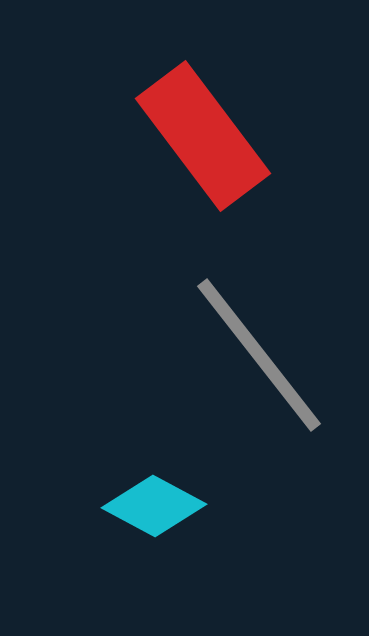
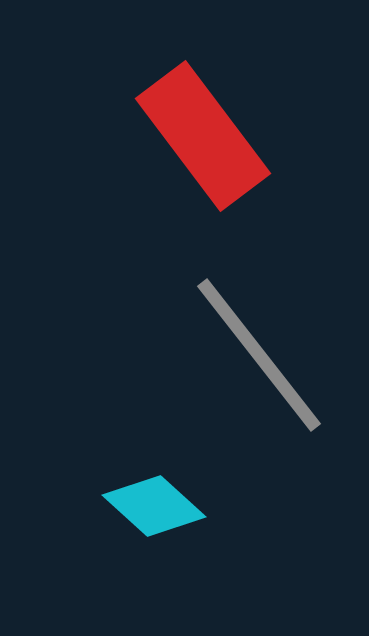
cyan diamond: rotated 14 degrees clockwise
